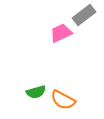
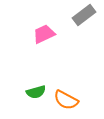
pink trapezoid: moved 17 px left, 1 px down
orange semicircle: moved 3 px right
